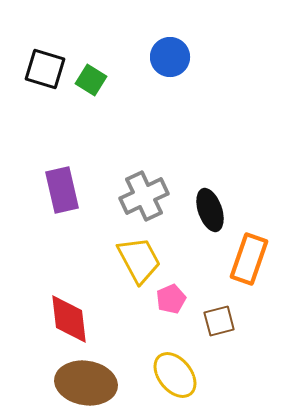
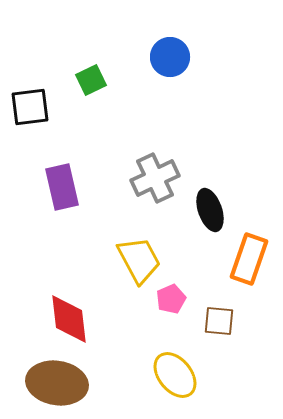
black square: moved 15 px left, 38 px down; rotated 24 degrees counterclockwise
green square: rotated 32 degrees clockwise
purple rectangle: moved 3 px up
gray cross: moved 11 px right, 18 px up
brown square: rotated 20 degrees clockwise
brown ellipse: moved 29 px left
